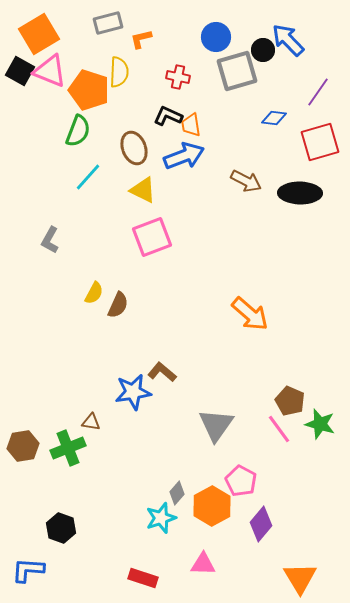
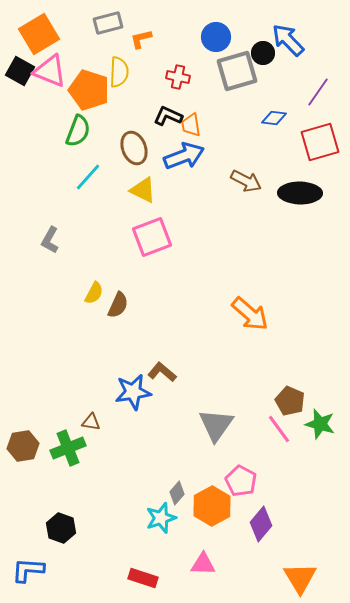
black circle at (263, 50): moved 3 px down
